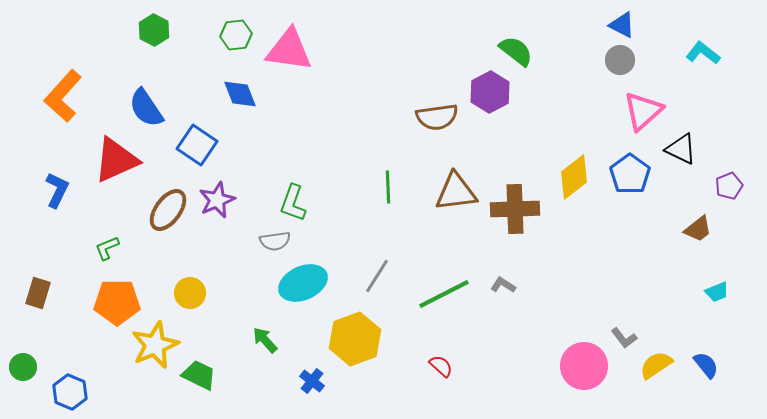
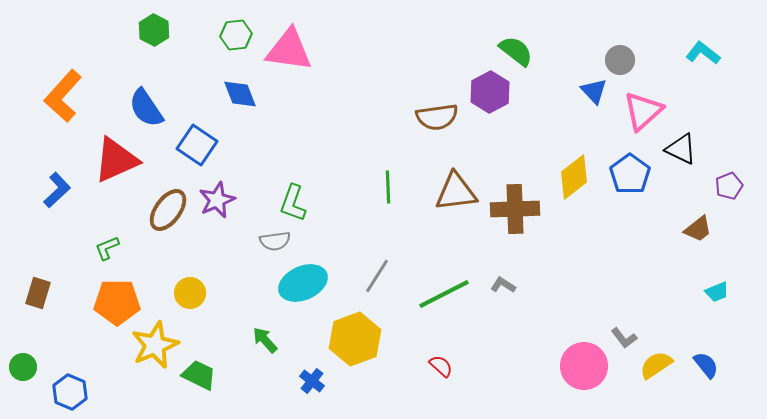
blue triangle at (622, 25): moved 28 px left, 66 px down; rotated 20 degrees clockwise
blue L-shape at (57, 190): rotated 21 degrees clockwise
